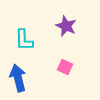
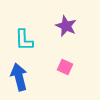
blue arrow: moved 1 px right, 1 px up
